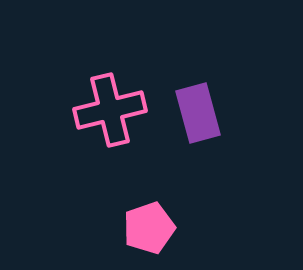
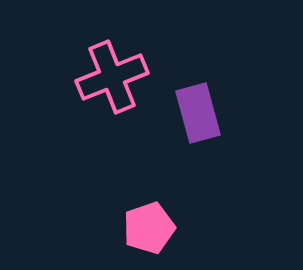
pink cross: moved 2 px right, 33 px up; rotated 8 degrees counterclockwise
